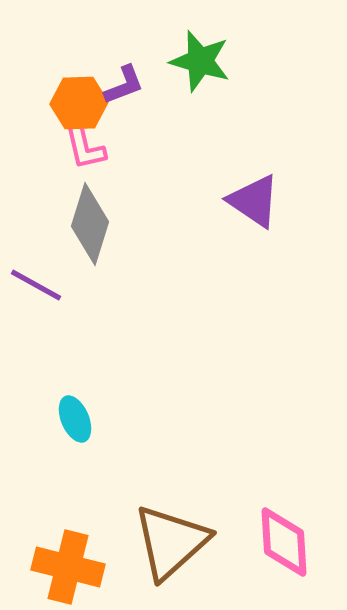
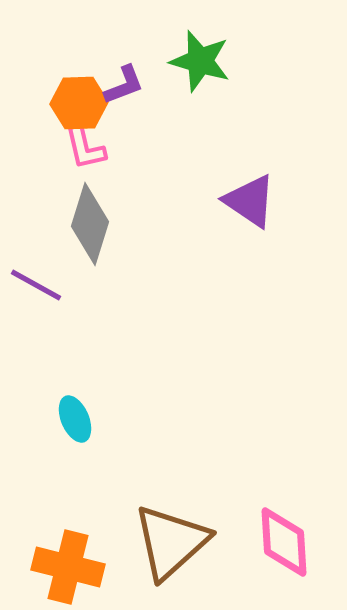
purple triangle: moved 4 px left
